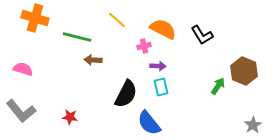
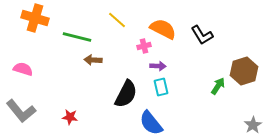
brown hexagon: rotated 20 degrees clockwise
blue semicircle: moved 2 px right
